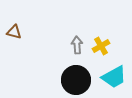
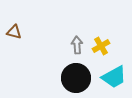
black circle: moved 2 px up
